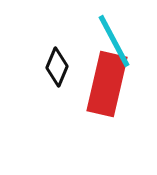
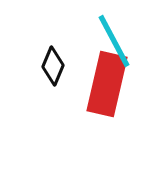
black diamond: moved 4 px left, 1 px up
